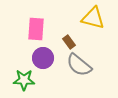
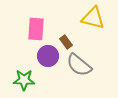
brown rectangle: moved 3 px left
purple circle: moved 5 px right, 2 px up
